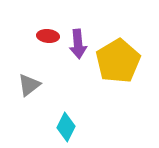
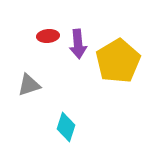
red ellipse: rotated 10 degrees counterclockwise
gray triangle: rotated 20 degrees clockwise
cyan diamond: rotated 8 degrees counterclockwise
